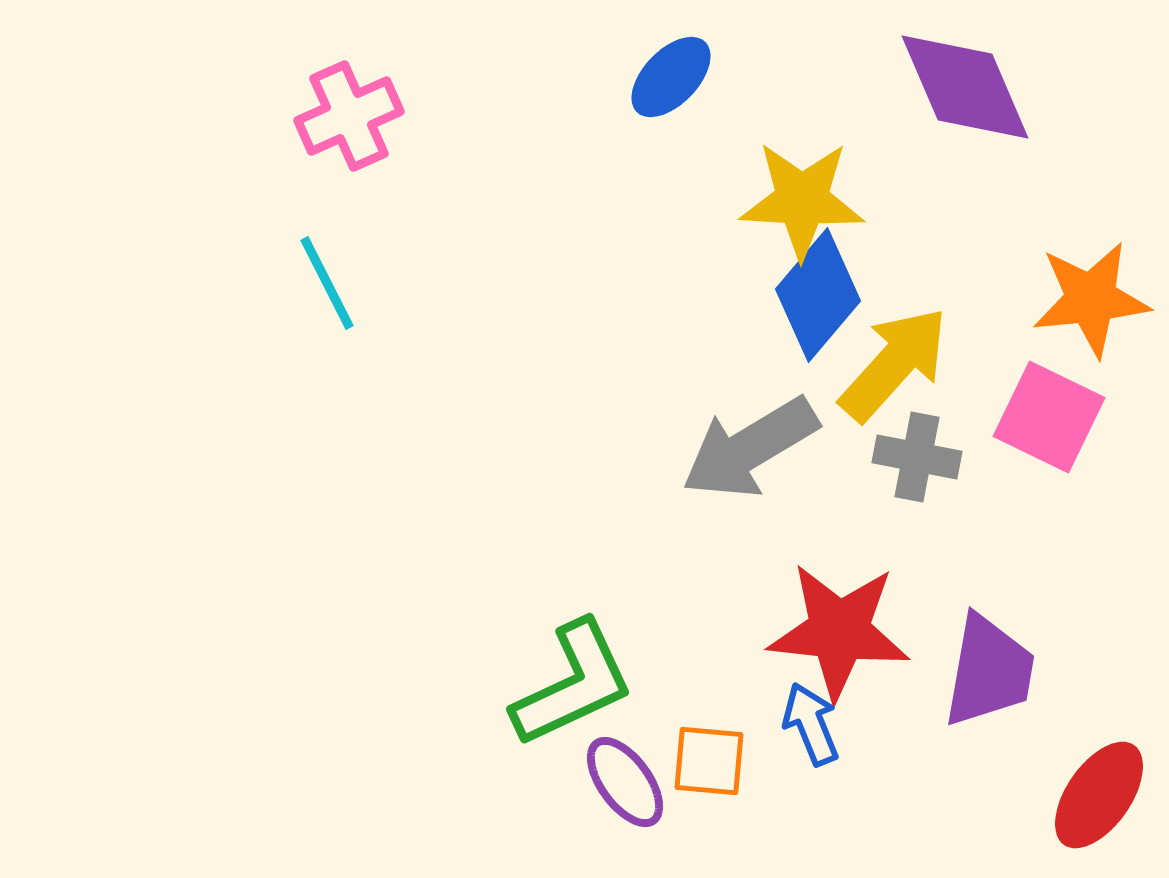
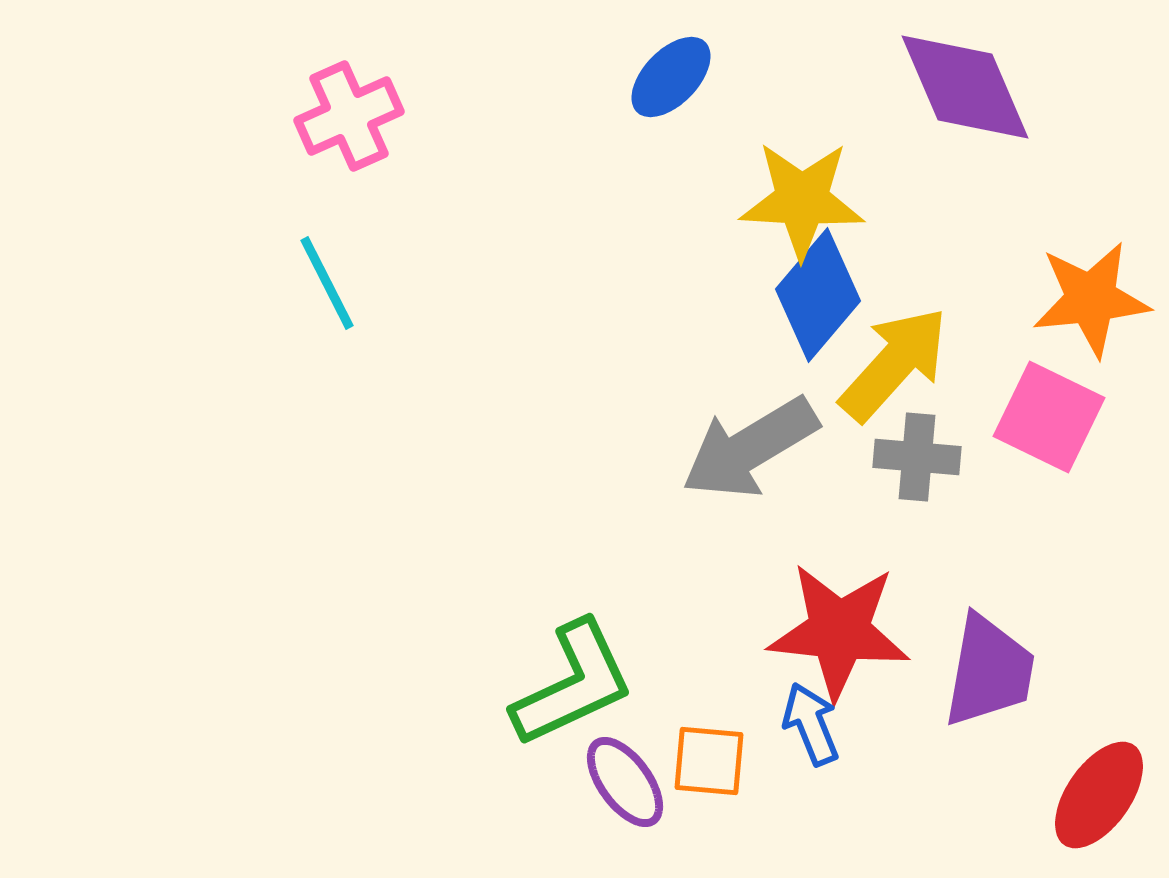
gray cross: rotated 6 degrees counterclockwise
